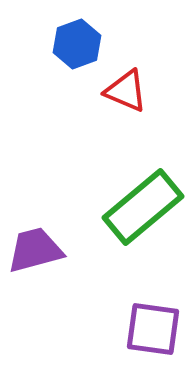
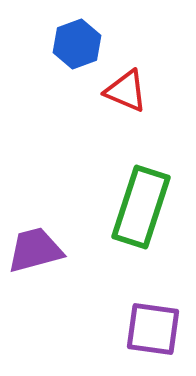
green rectangle: moved 2 px left; rotated 32 degrees counterclockwise
